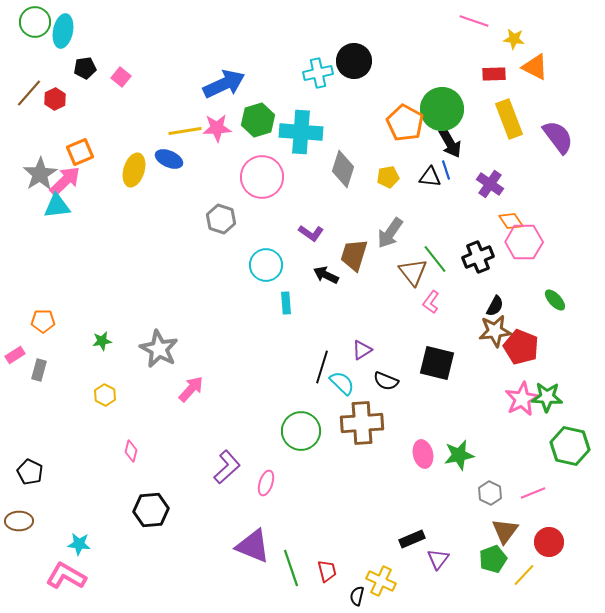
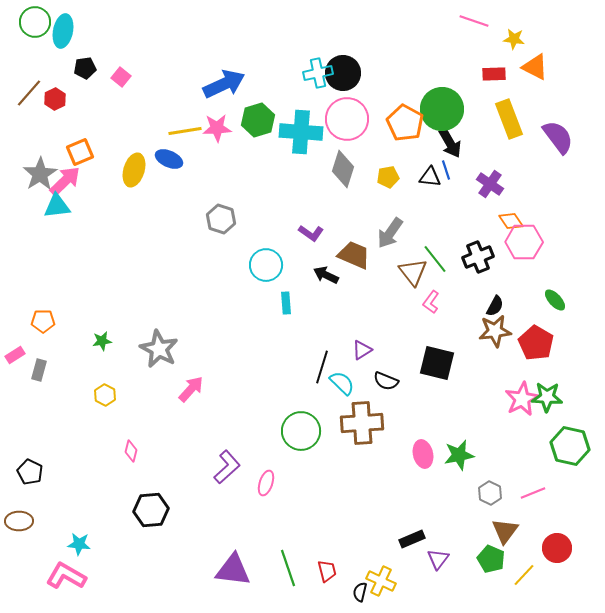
black circle at (354, 61): moved 11 px left, 12 px down
pink circle at (262, 177): moved 85 px right, 58 px up
brown trapezoid at (354, 255): rotated 96 degrees clockwise
red pentagon at (521, 347): moved 15 px right, 4 px up; rotated 8 degrees clockwise
red circle at (549, 542): moved 8 px right, 6 px down
purple triangle at (253, 546): moved 20 px left, 24 px down; rotated 15 degrees counterclockwise
green pentagon at (493, 559): moved 2 px left; rotated 28 degrees counterclockwise
green line at (291, 568): moved 3 px left
black semicircle at (357, 596): moved 3 px right, 4 px up
